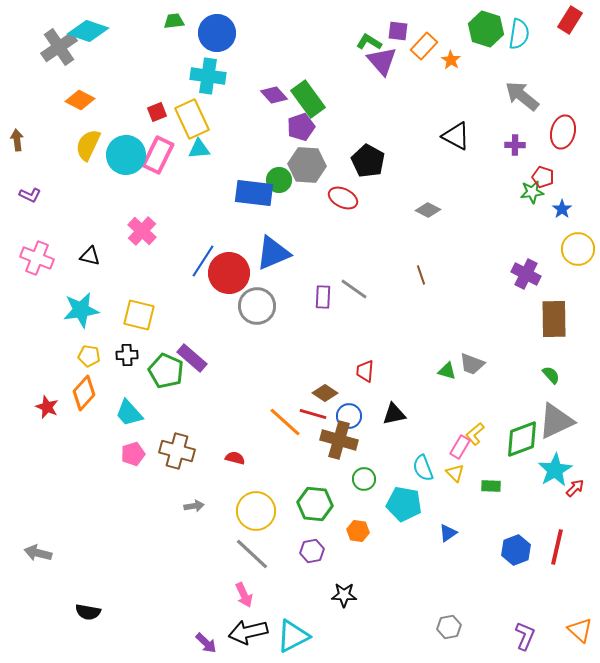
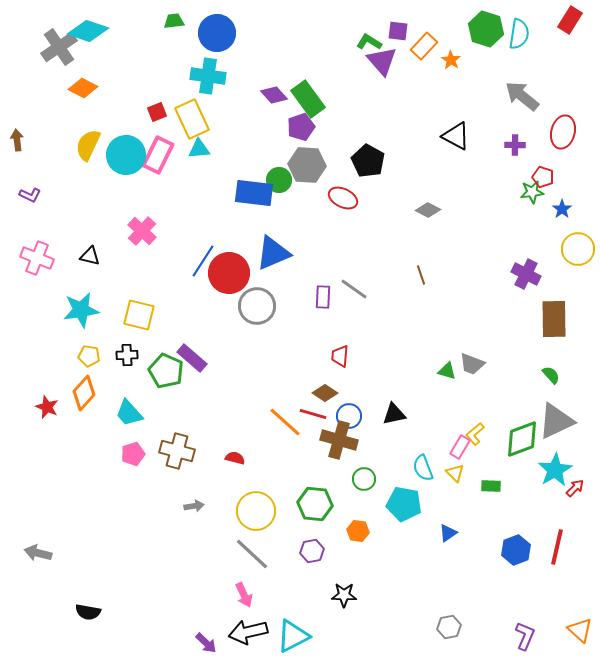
orange diamond at (80, 100): moved 3 px right, 12 px up
red trapezoid at (365, 371): moved 25 px left, 15 px up
